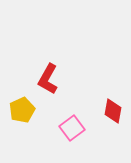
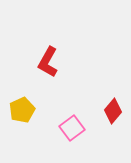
red L-shape: moved 17 px up
red diamond: rotated 30 degrees clockwise
